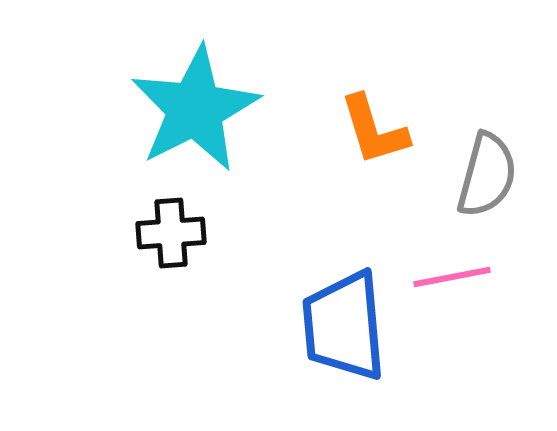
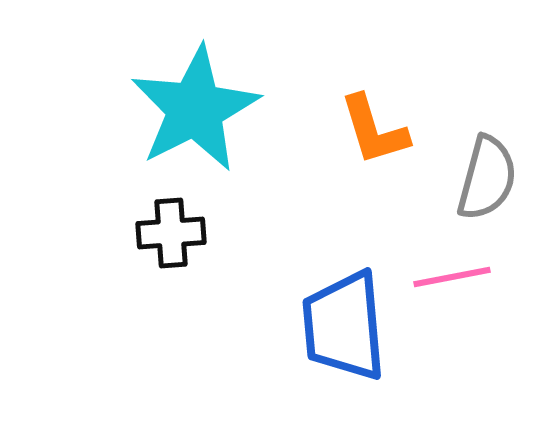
gray semicircle: moved 3 px down
